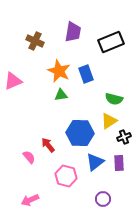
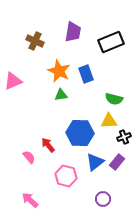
yellow triangle: rotated 30 degrees clockwise
purple rectangle: moved 2 px left, 1 px up; rotated 42 degrees clockwise
pink arrow: rotated 66 degrees clockwise
